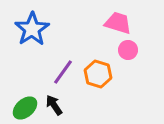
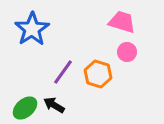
pink trapezoid: moved 4 px right, 1 px up
pink circle: moved 1 px left, 2 px down
black arrow: rotated 25 degrees counterclockwise
